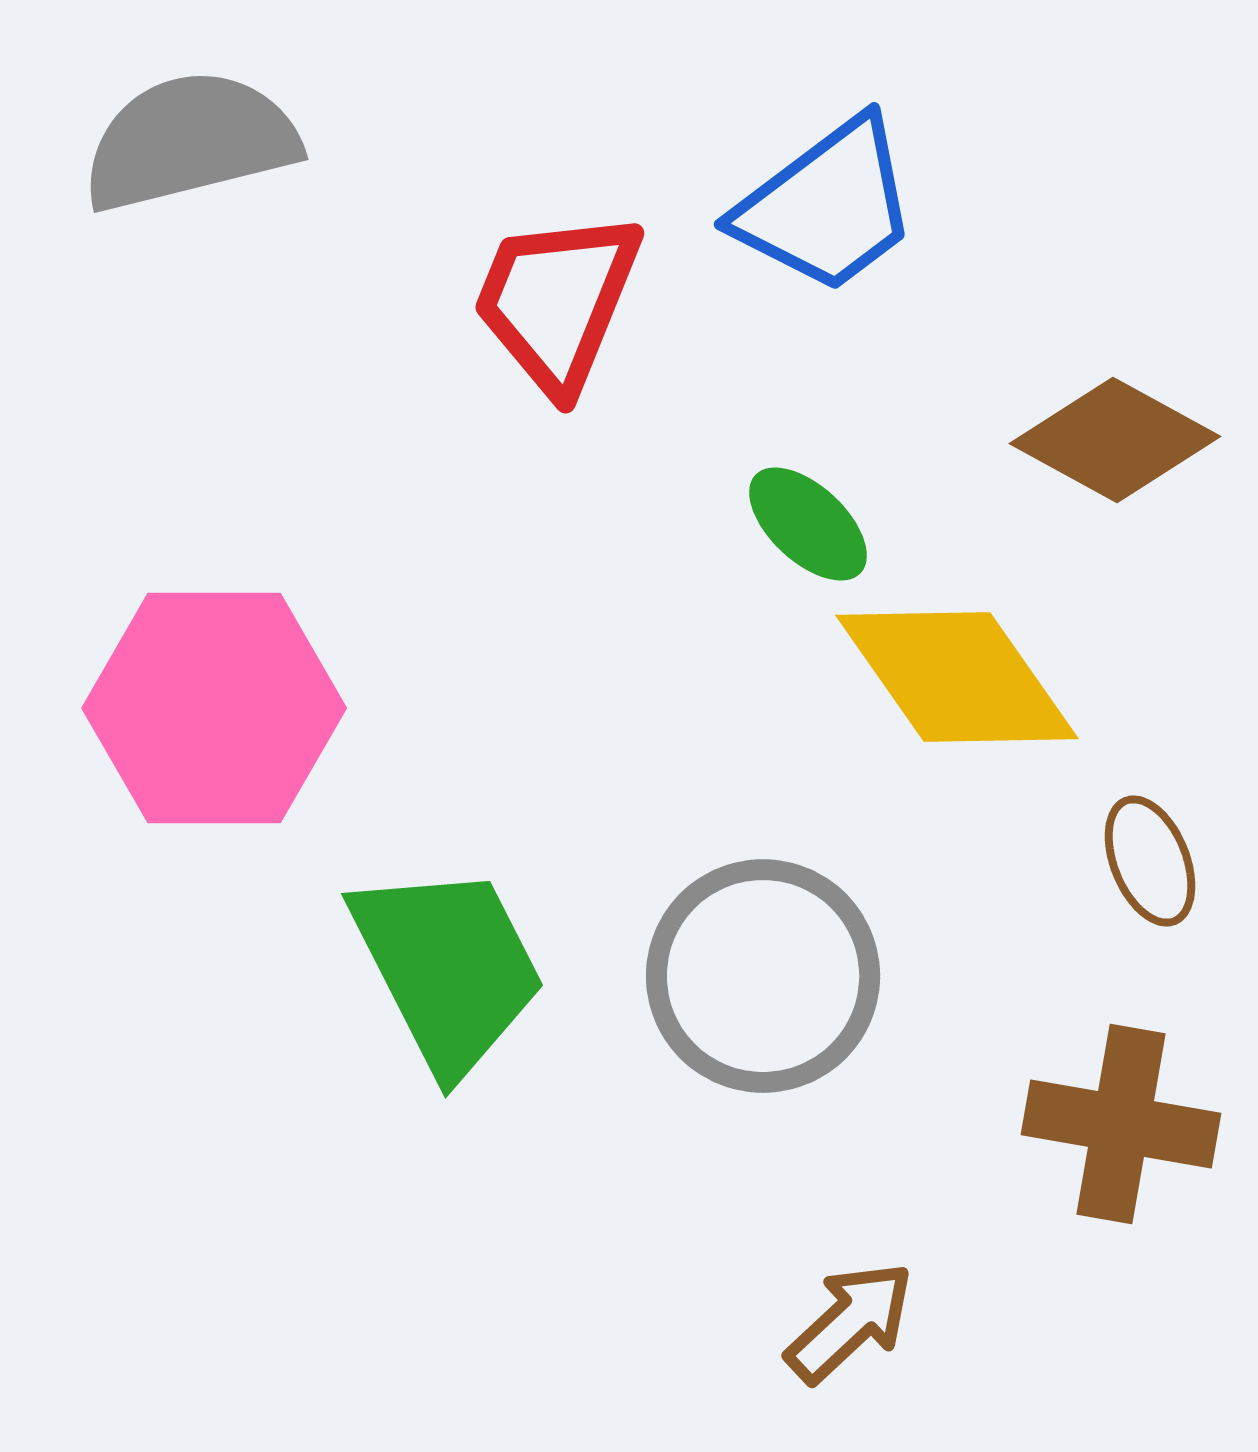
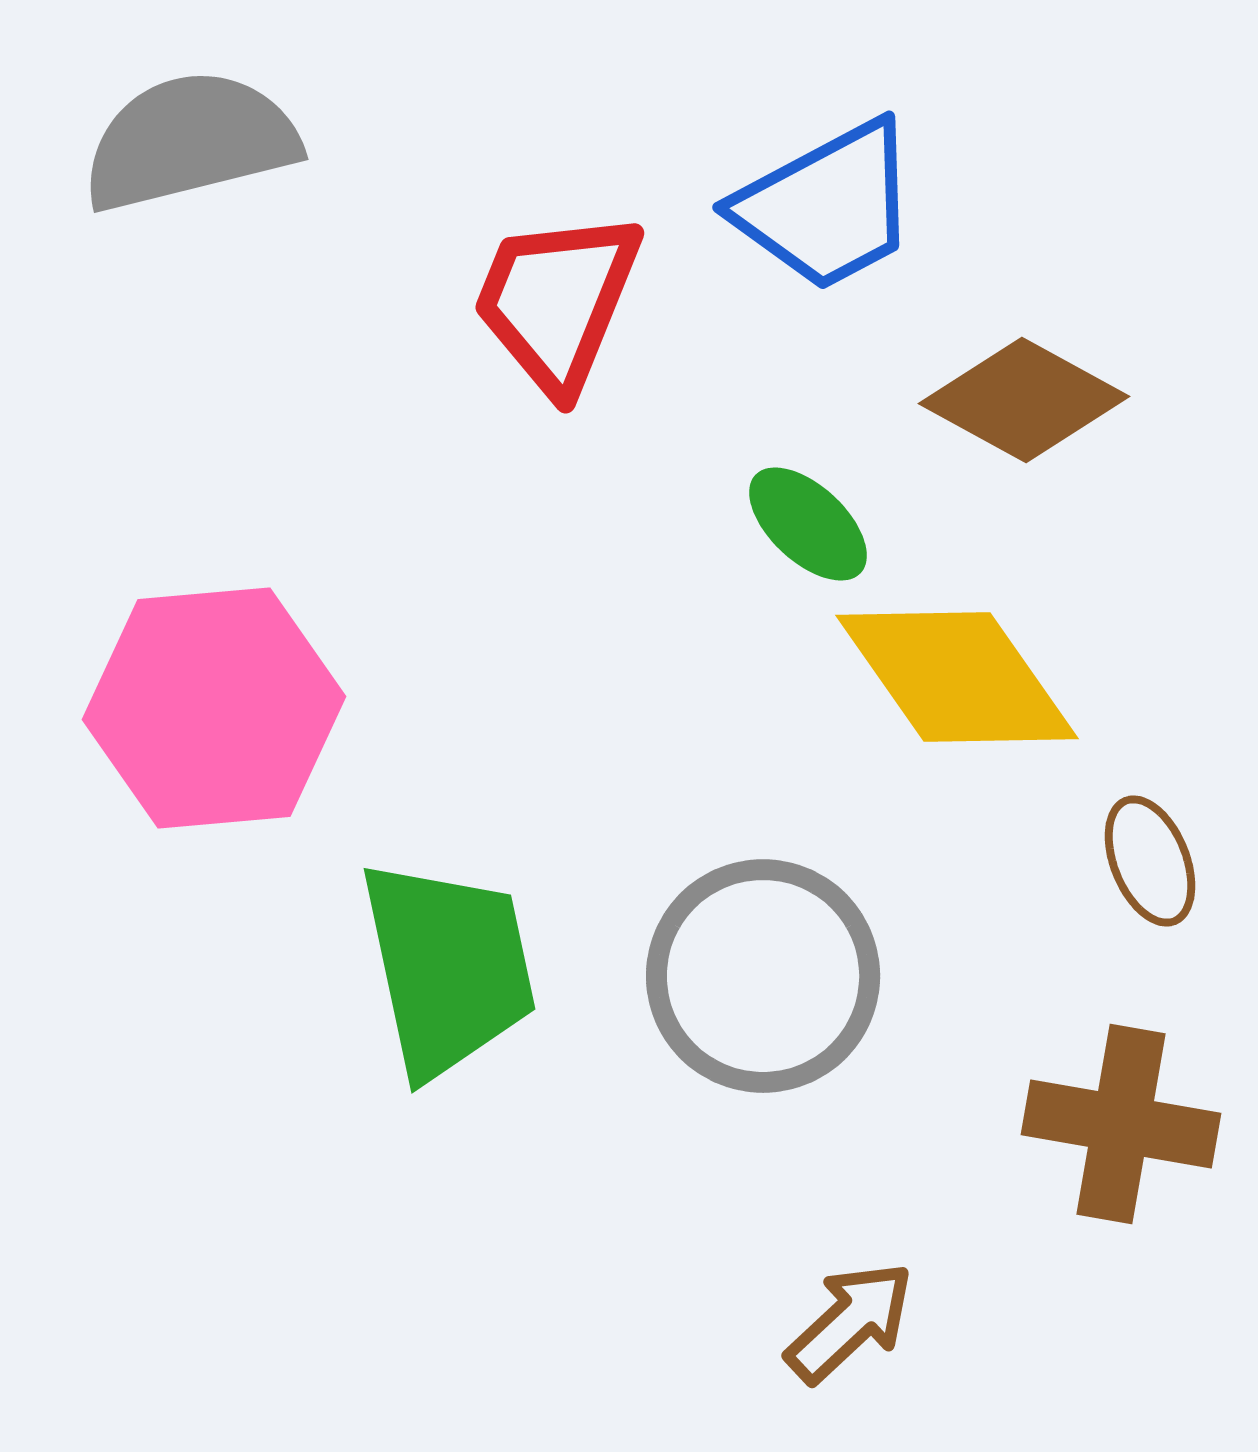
blue trapezoid: rotated 9 degrees clockwise
brown diamond: moved 91 px left, 40 px up
pink hexagon: rotated 5 degrees counterclockwise
green trapezoid: rotated 15 degrees clockwise
